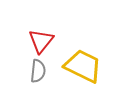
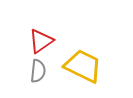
red triangle: rotated 16 degrees clockwise
